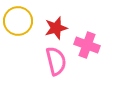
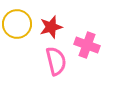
yellow circle: moved 1 px left, 3 px down
red star: moved 5 px left, 1 px up
